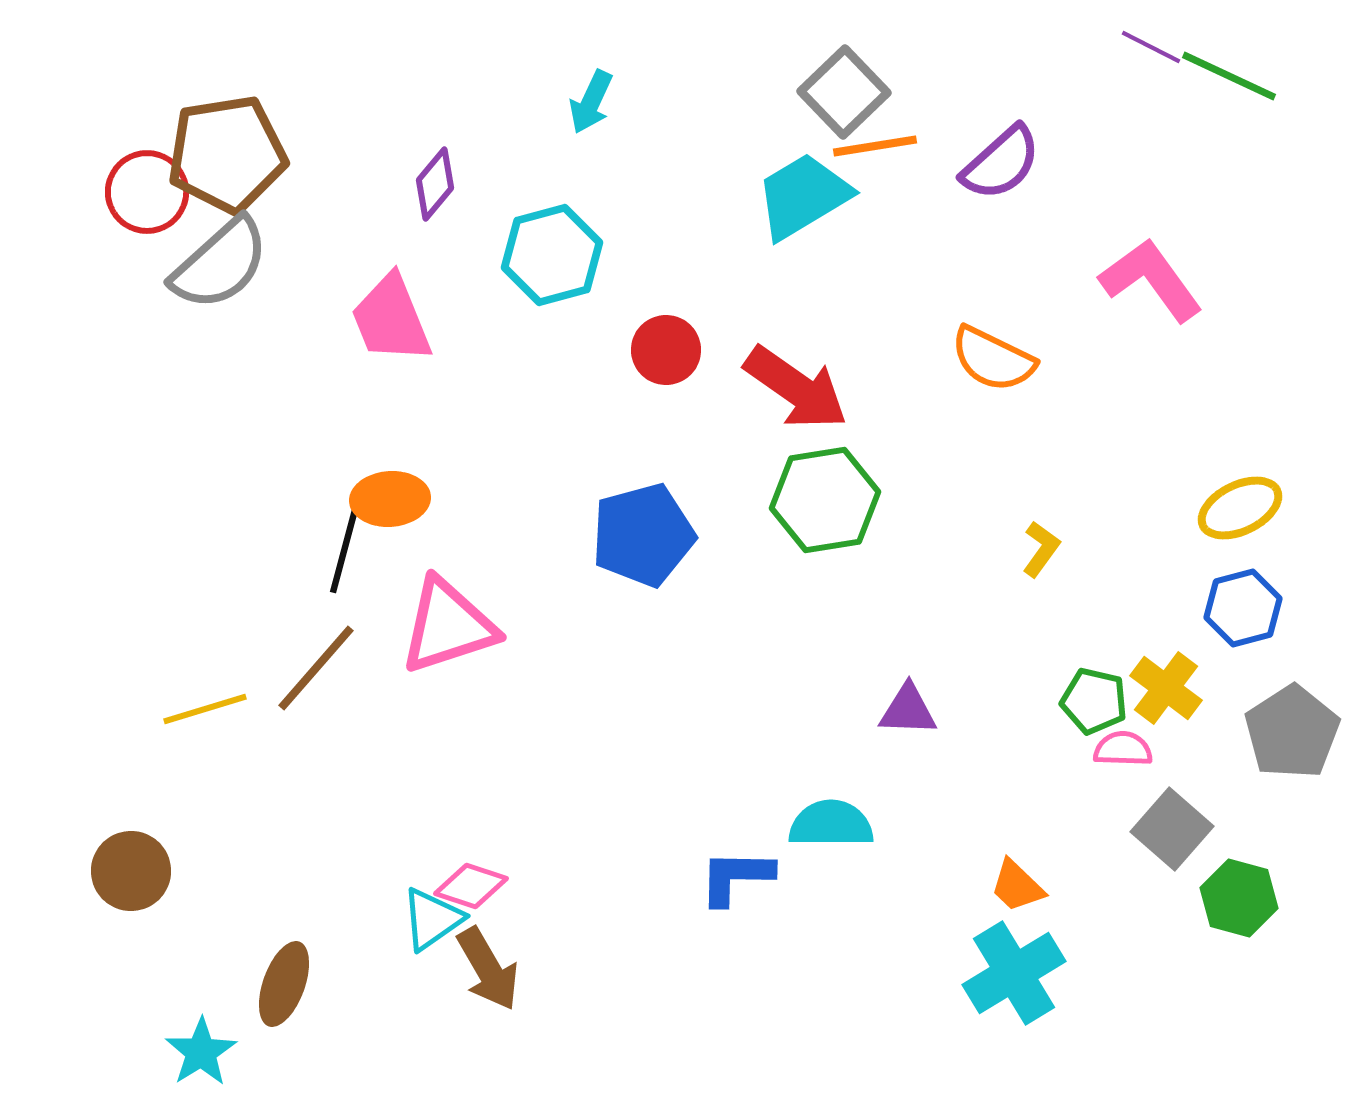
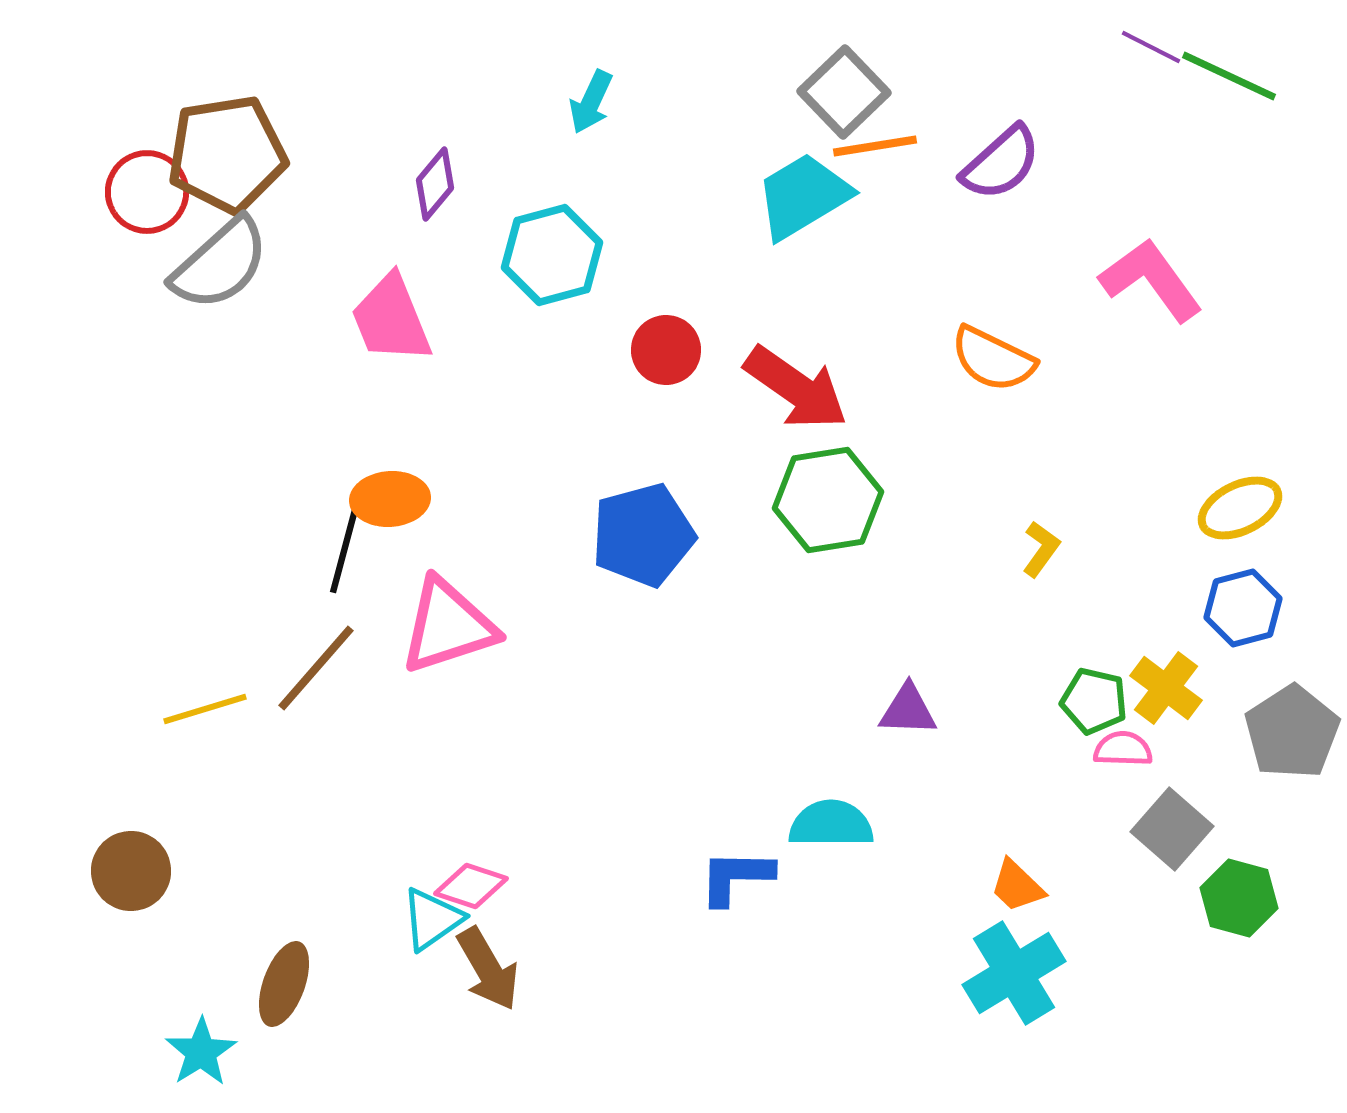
green hexagon at (825, 500): moved 3 px right
